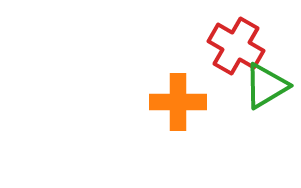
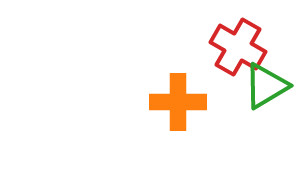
red cross: moved 2 px right, 1 px down
